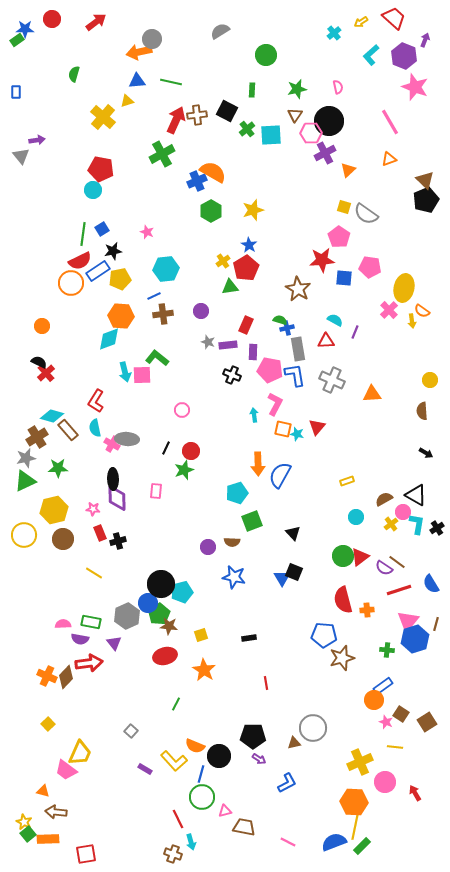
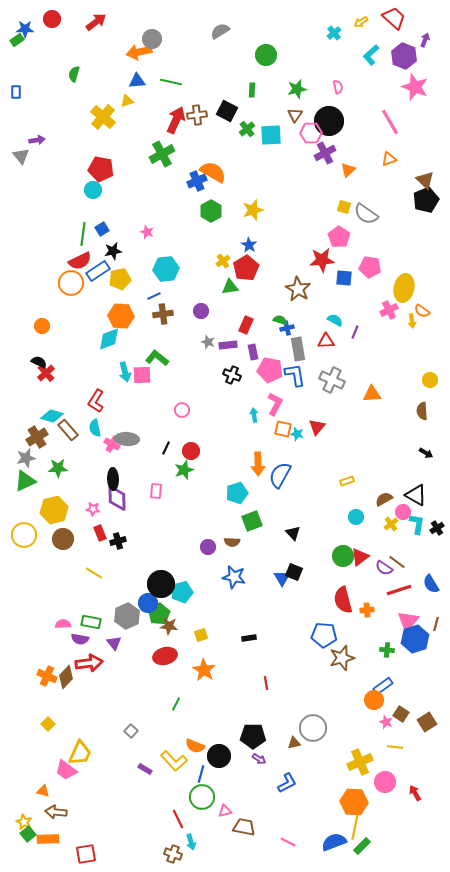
pink cross at (389, 310): rotated 18 degrees clockwise
purple rectangle at (253, 352): rotated 14 degrees counterclockwise
